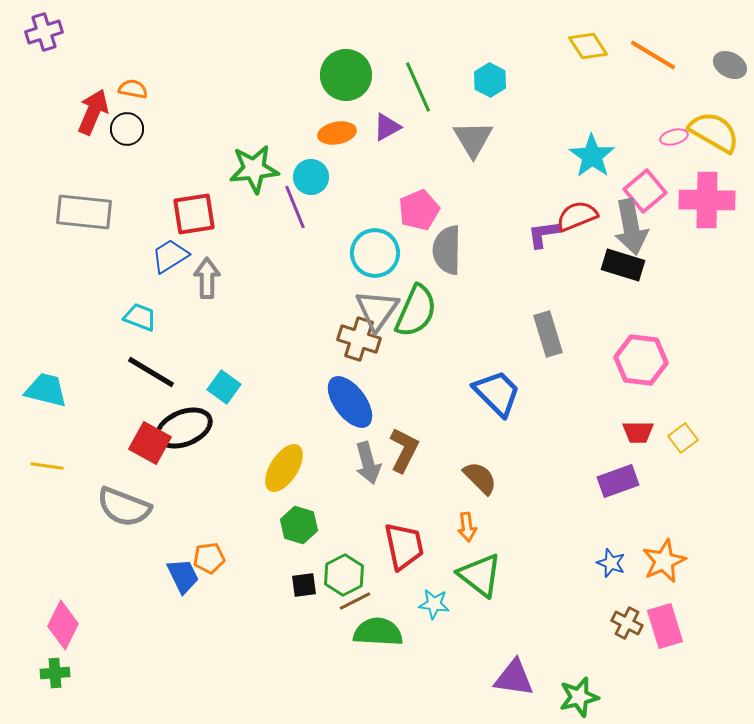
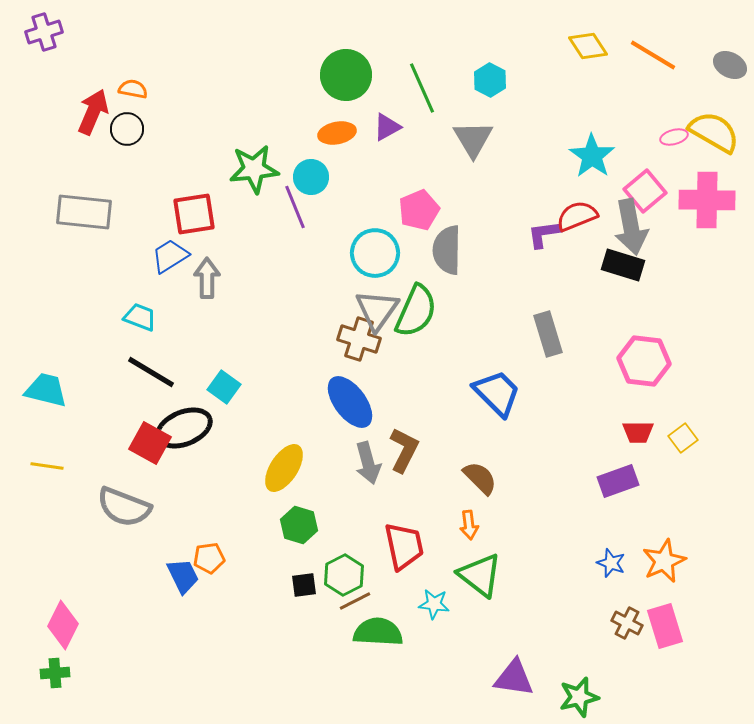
green line at (418, 87): moved 4 px right, 1 px down
pink hexagon at (641, 360): moved 3 px right, 1 px down
orange arrow at (467, 527): moved 2 px right, 2 px up
